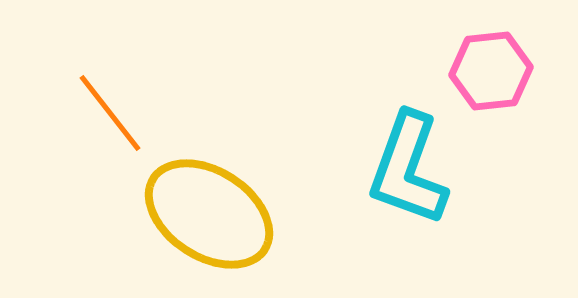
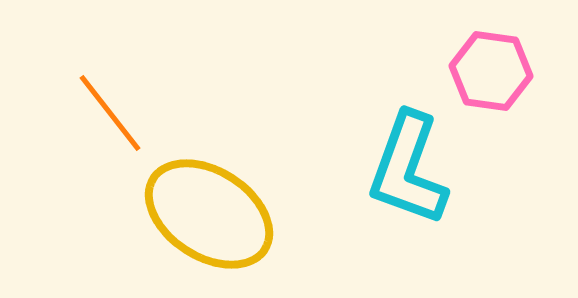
pink hexagon: rotated 14 degrees clockwise
